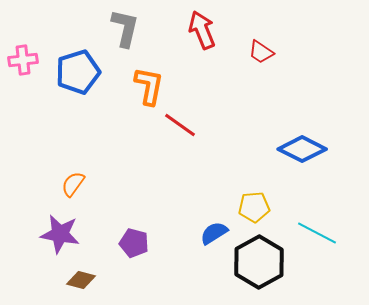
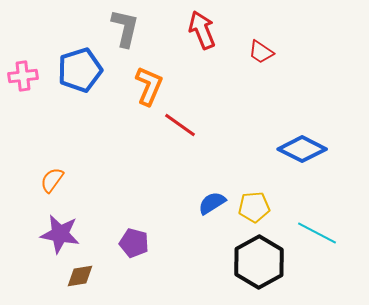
pink cross: moved 16 px down
blue pentagon: moved 2 px right, 2 px up
orange L-shape: rotated 12 degrees clockwise
orange semicircle: moved 21 px left, 4 px up
blue semicircle: moved 2 px left, 30 px up
brown diamond: moved 1 px left, 4 px up; rotated 24 degrees counterclockwise
